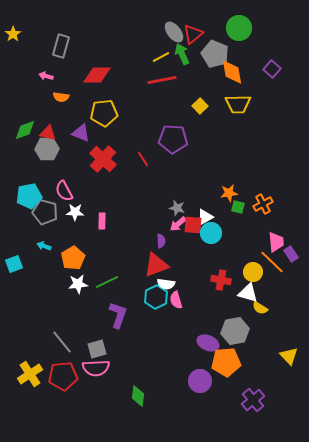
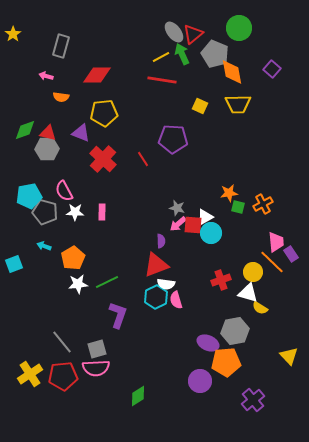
red line at (162, 80): rotated 20 degrees clockwise
yellow square at (200, 106): rotated 21 degrees counterclockwise
pink rectangle at (102, 221): moved 9 px up
red cross at (221, 280): rotated 30 degrees counterclockwise
green diamond at (138, 396): rotated 50 degrees clockwise
